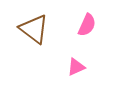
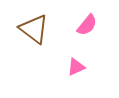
pink semicircle: rotated 15 degrees clockwise
